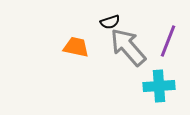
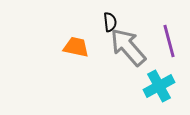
black semicircle: rotated 78 degrees counterclockwise
purple line: moved 1 px right; rotated 36 degrees counterclockwise
cyan cross: rotated 24 degrees counterclockwise
